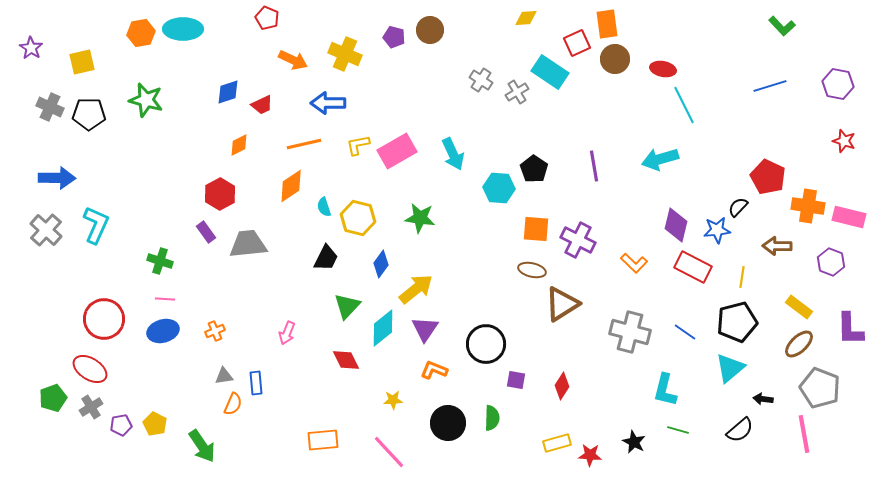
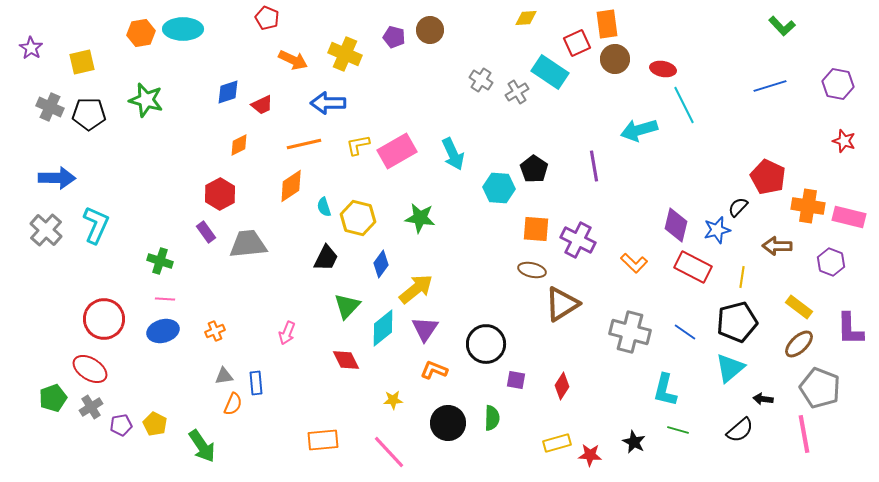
cyan arrow at (660, 159): moved 21 px left, 29 px up
blue star at (717, 230): rotated 8 degrees counterclockwise
